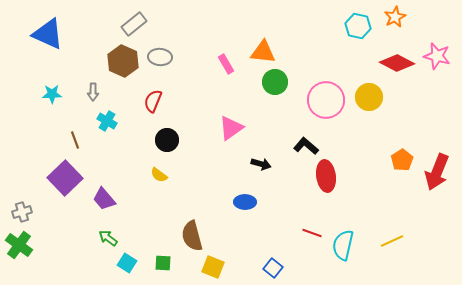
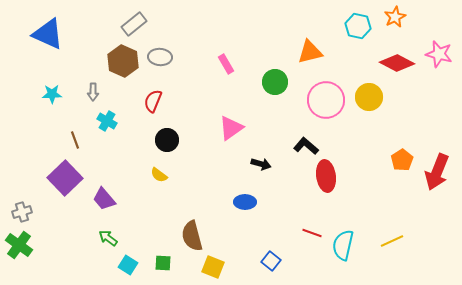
orange triangle: moved 47 px right; rotated 20 degrees counterclockwise
pink star: moved 2 px right, 2 px up
cyan square: moved 1 px right, 2 px down
blue square: moved 2 px left, 7 px up
